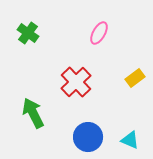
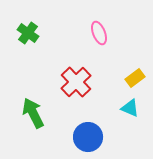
pink ellipse: rotated 50 degrees counterclockwise
cyan triangle: moved 32 px up
